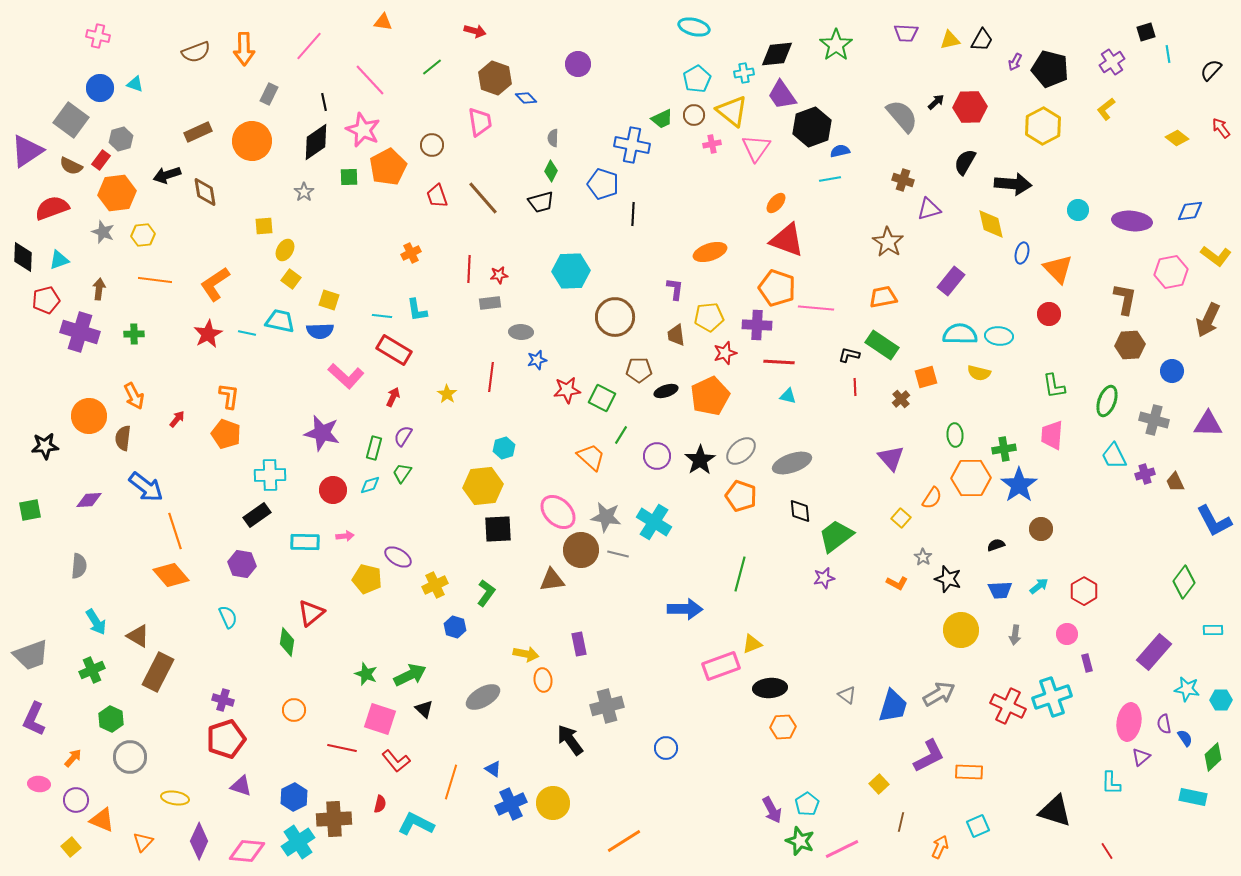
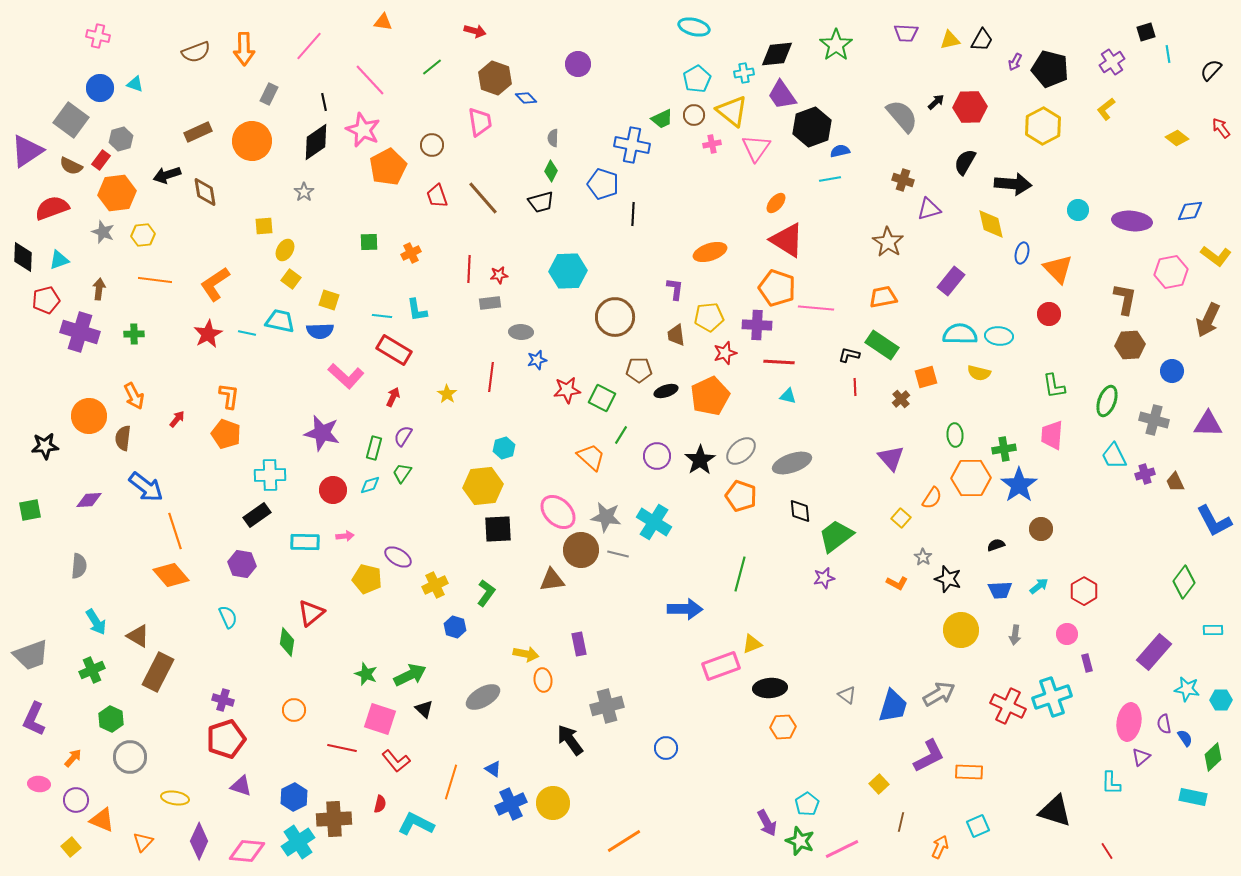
green square at (349, 177): moved 20 px right, 65 px down
red triangle at (787, 240): rotated 12 degrees clockwise
cyan hexagon at (571, 271): moved 3 px left
purple arrow at (772, 810): moved 5 px left, 13 px down
